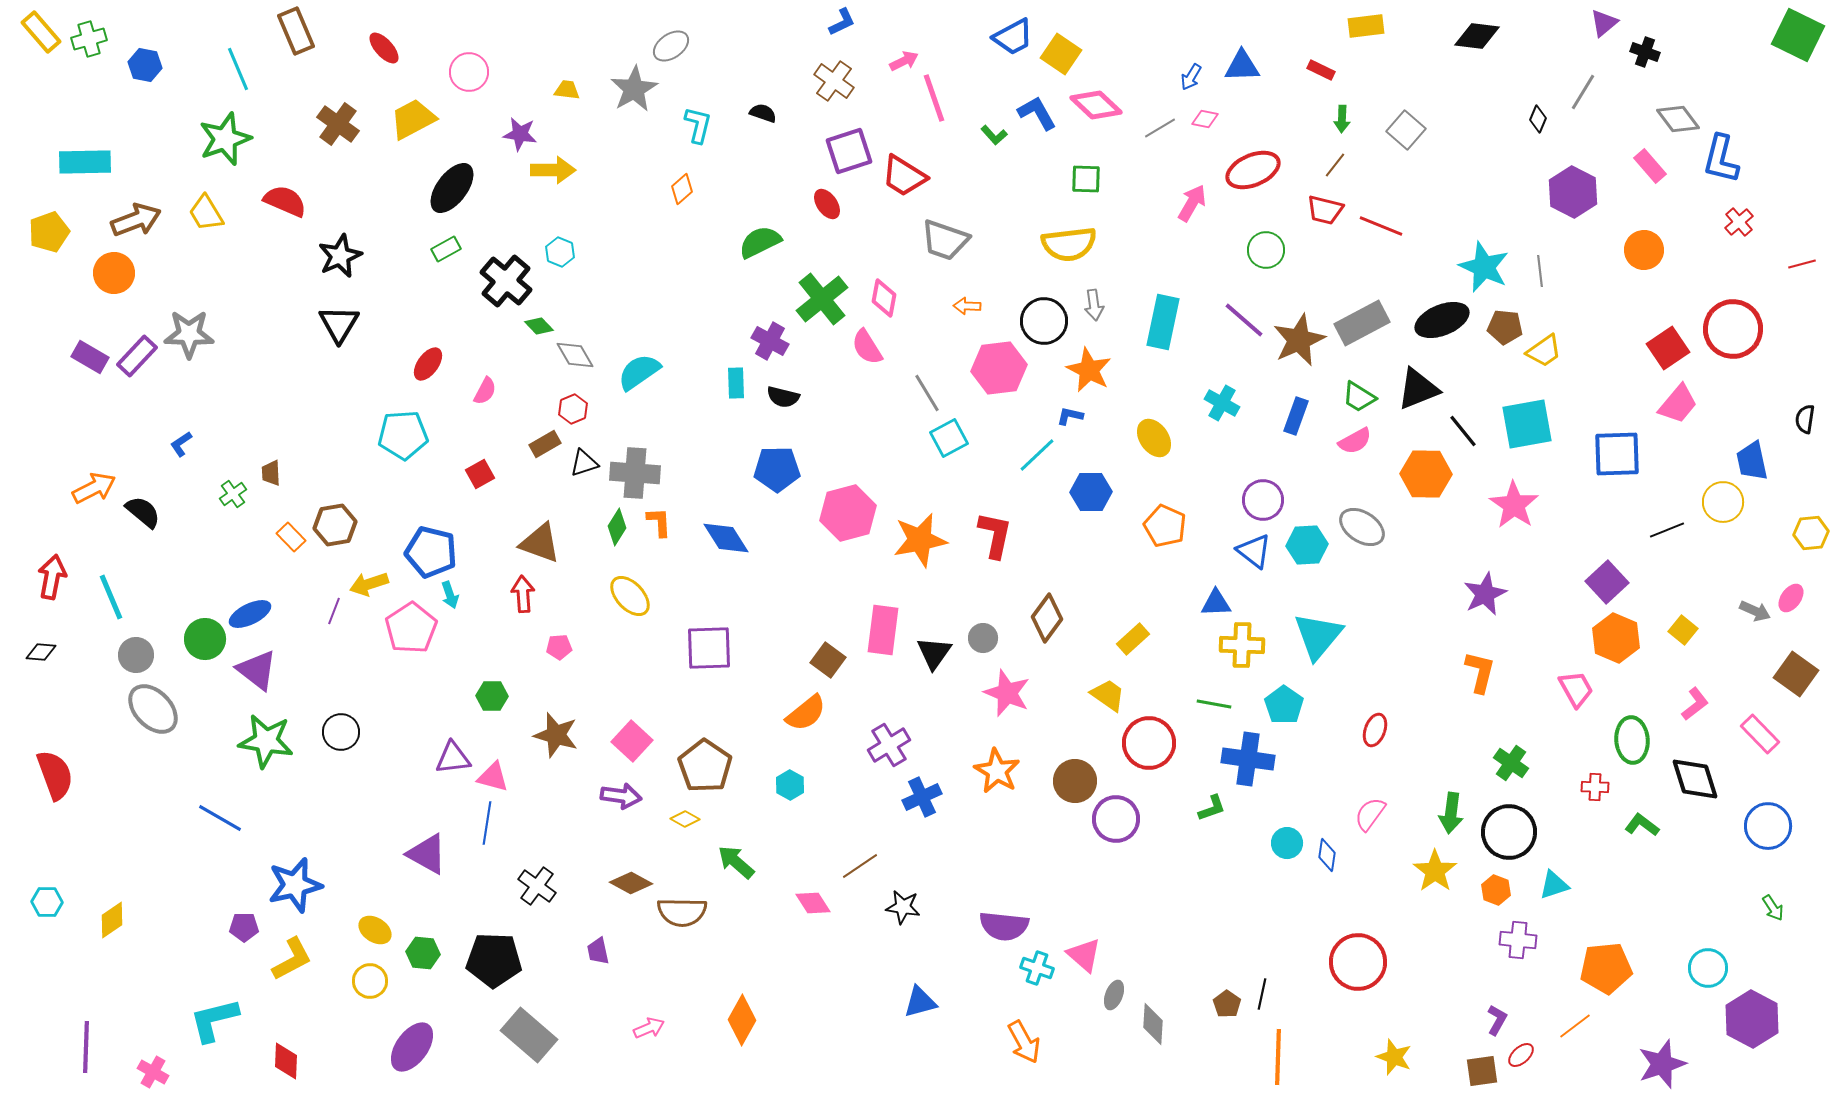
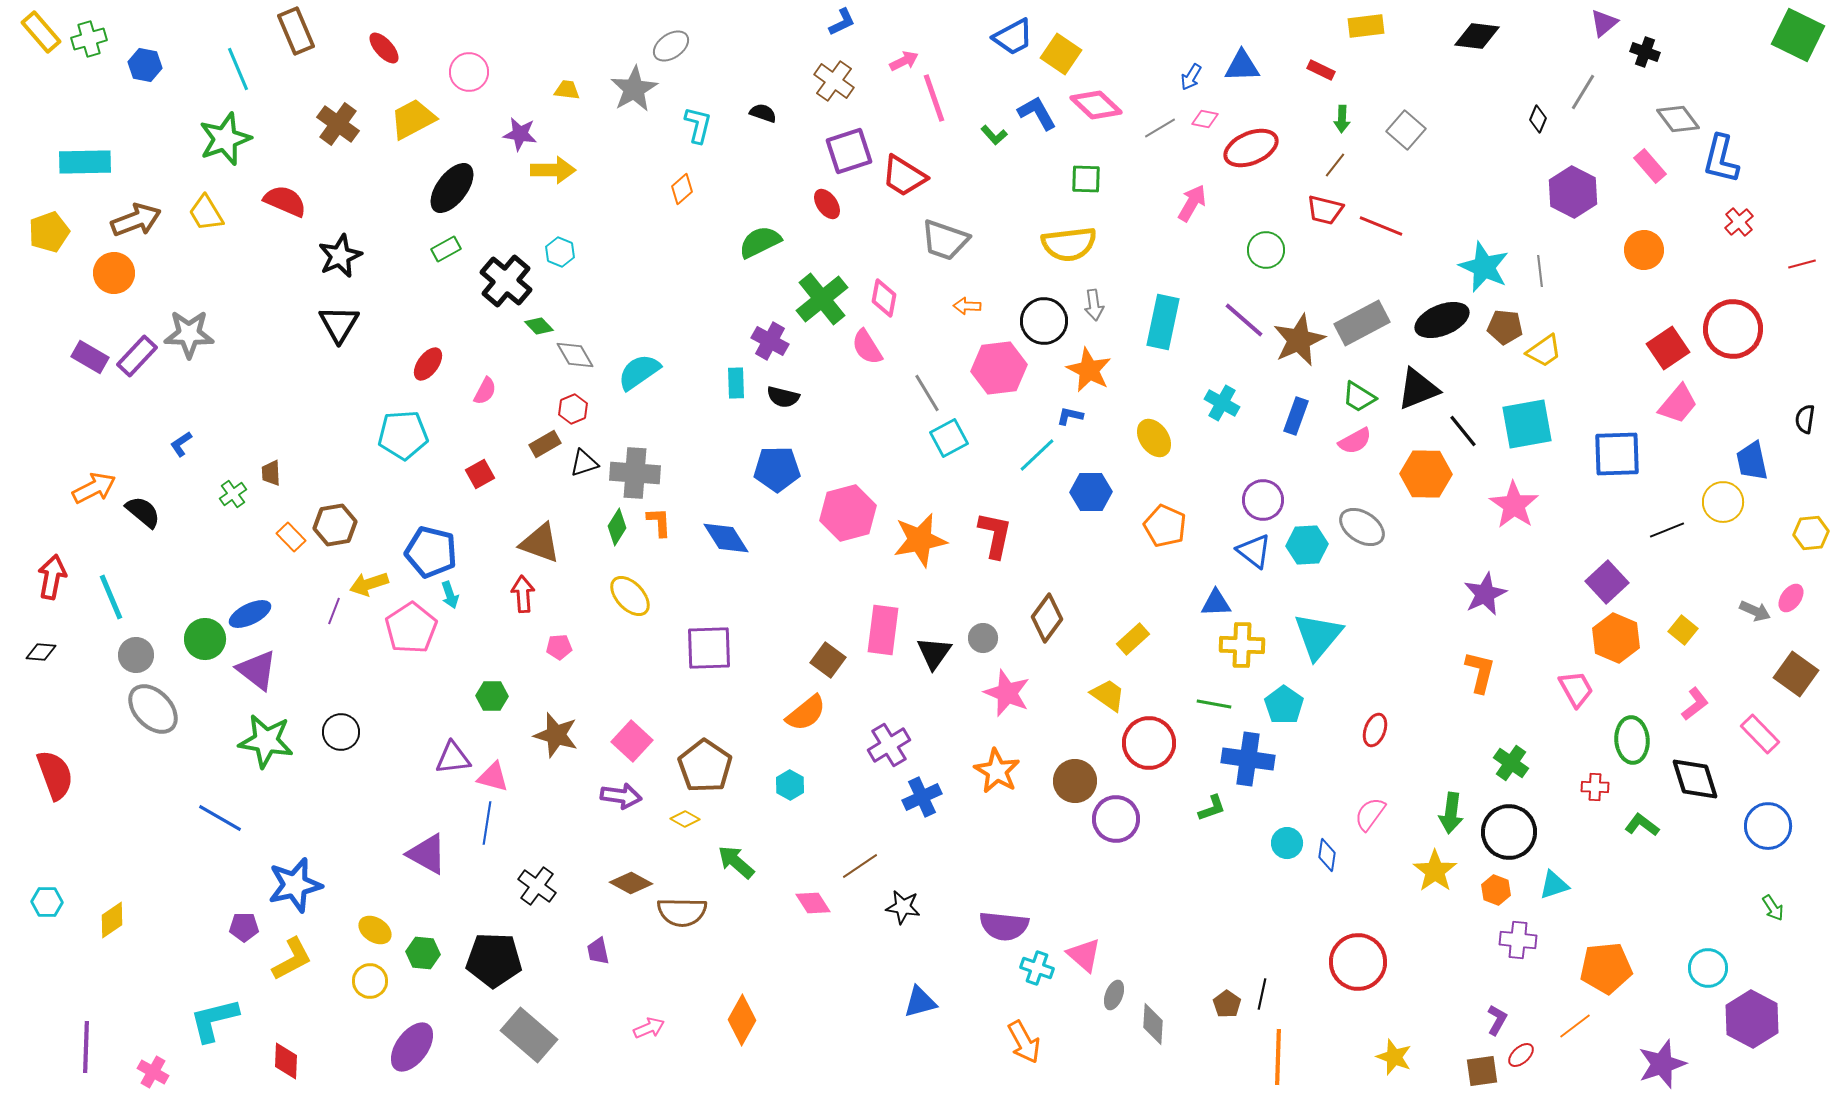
red ellipse at (1253, 170): moved 2 px left, 22 px up
